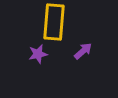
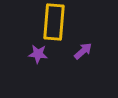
purple star: rotated 18 degrees clockwise
